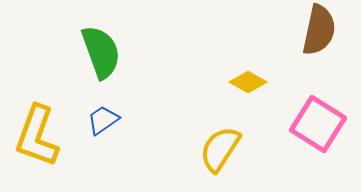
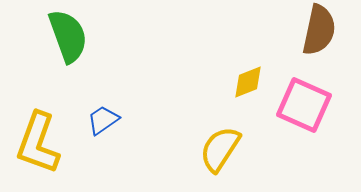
green semicircle: moved 33 px left, 16 px up
yellow diamond: rotated 51 degrees counterclockwise
pink square: moved 14 px left, 19 px up; rotated 8 degrees counterclockwise
yellow L-shape: moved 1 px right, 7 px down
